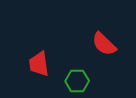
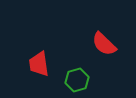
green hexagon: moved 1 px up; rotated 15 degrees counterclockwise
